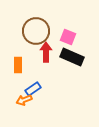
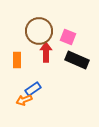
brown circle: moved 3 px right
black rectangle: moved 5 px right, 3 px down
orange rectangle: moved 1 px left, 5 px up
